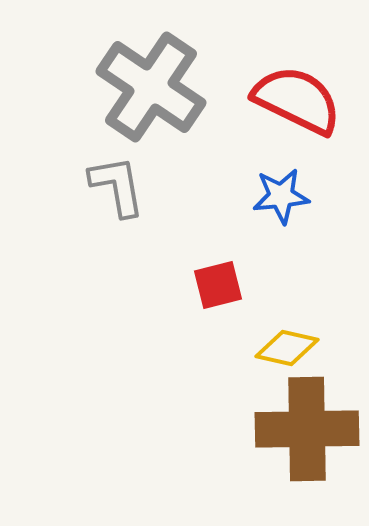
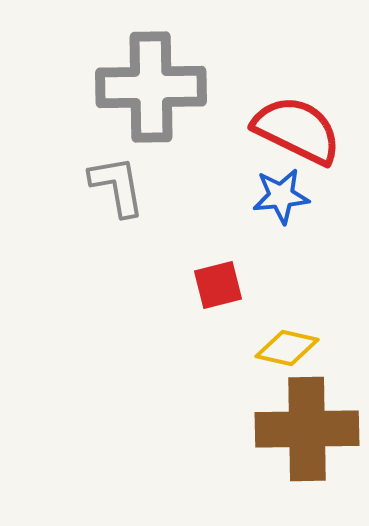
gray cross: rotated 35 degrees counterclockwise
red semicircle: moved 30 px down
